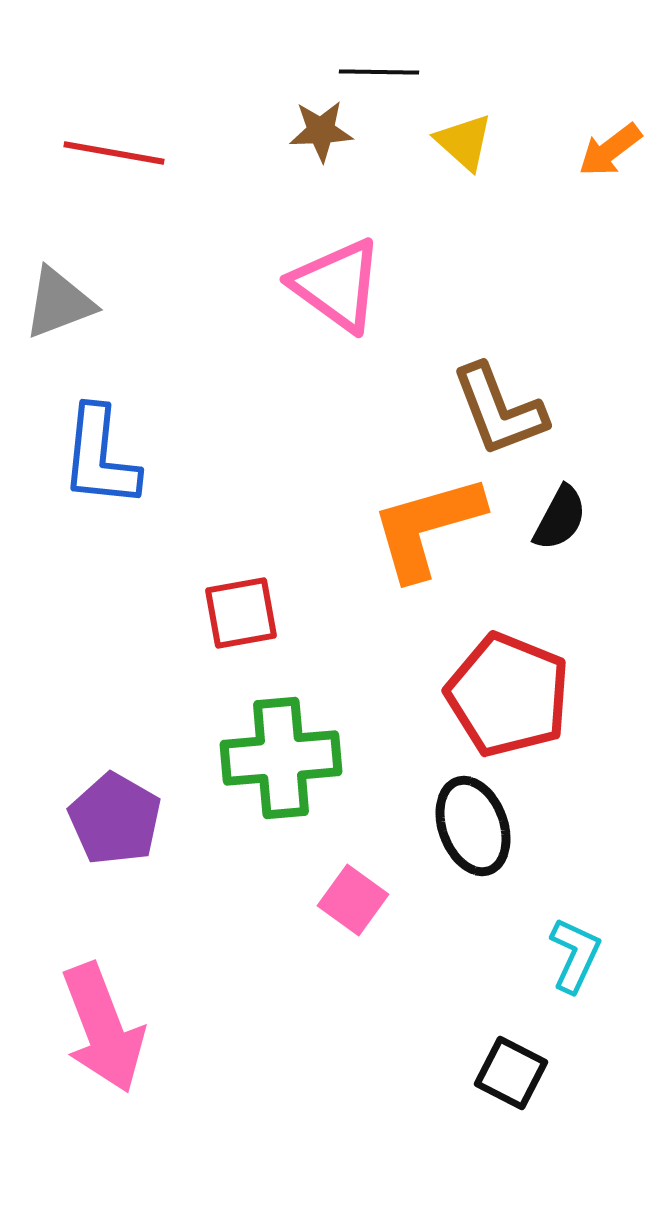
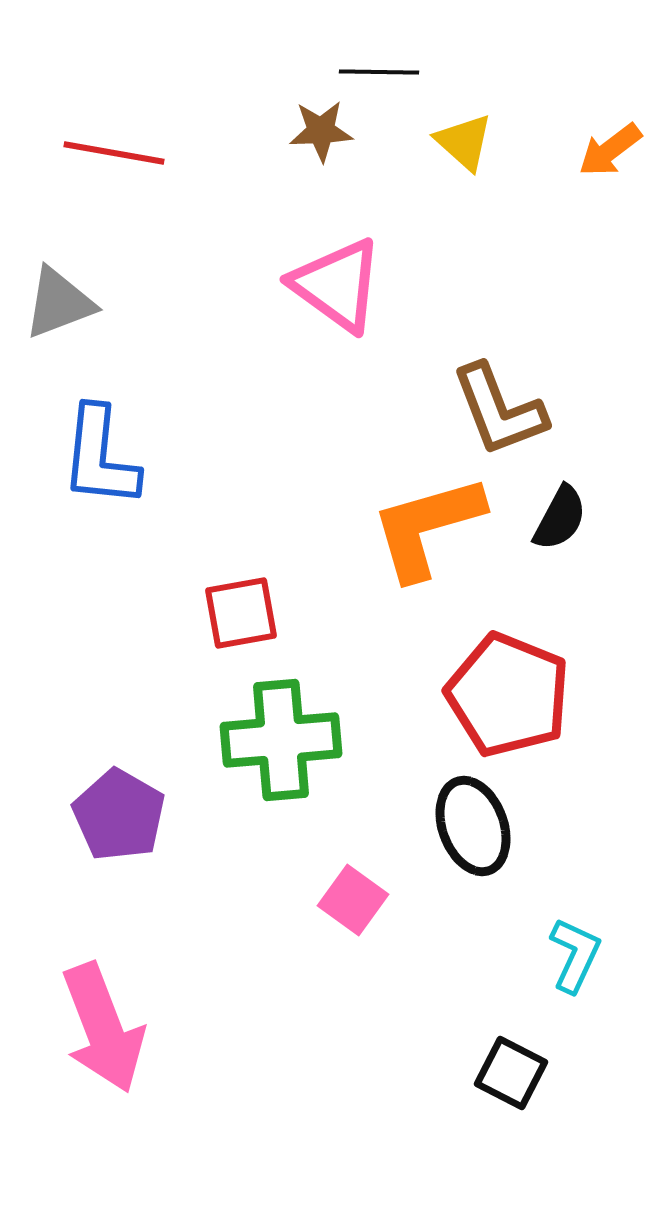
green cross: moved 18 px up
purple pentagon: moved 4 px right, 4 px up
